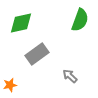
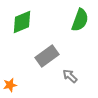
green diamond: moved 1 px right, 1 px up; rotated 10 degrees counterclockwise
gray rectangle: moved 10 px right, 2 px down
